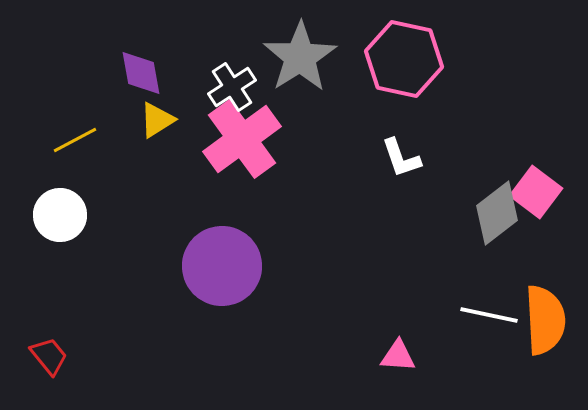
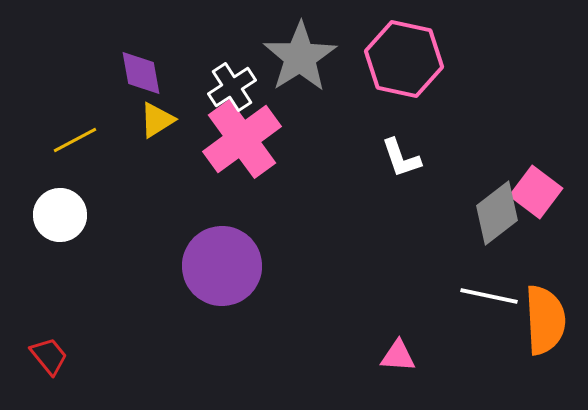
white line: moved 19 px up
